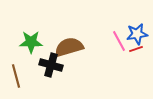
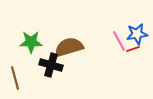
red line: moved 3 px left
brown line: moved 1 px left, 2 px down
